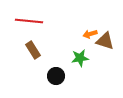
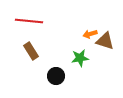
brown rectangle: moved 2 px left, 1 px down
